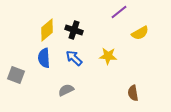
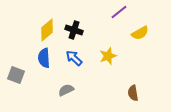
yellow star: rotated 24 degrees counterclockwise
